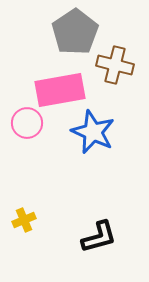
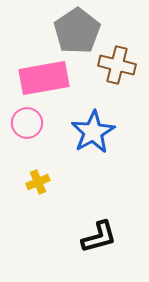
gray pentagon: moved 2 px right, 1 px up
brown cross: moved 2 px right
pink rectangle: moved 16 px left, 12 px up
blue star: rotated 18 degrees clockwise
yellow cross: moved 14 px right, 38 px up
